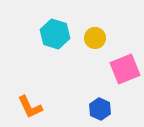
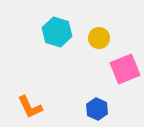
cyan hexagon: moved 2 px right, 2 px up
yellow circle: moved 4 px right
blue hexagon: moved 3 px left
